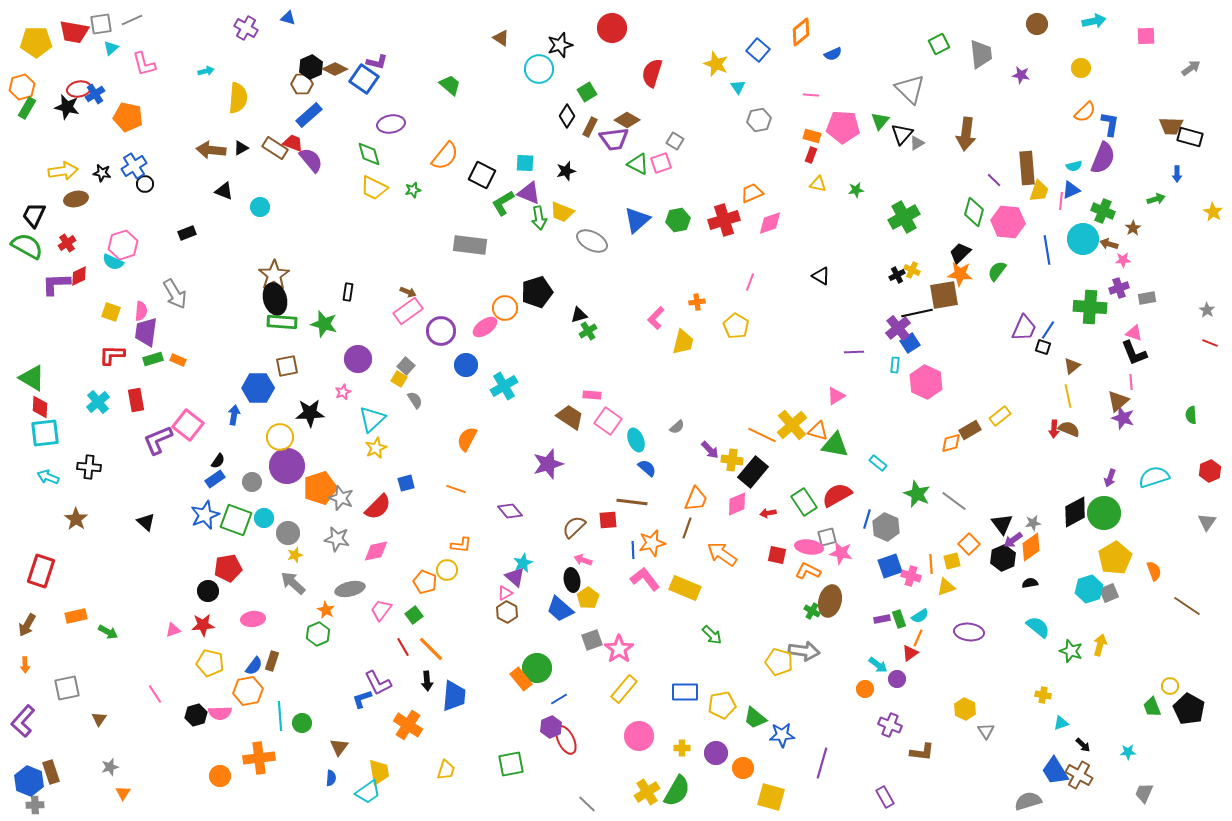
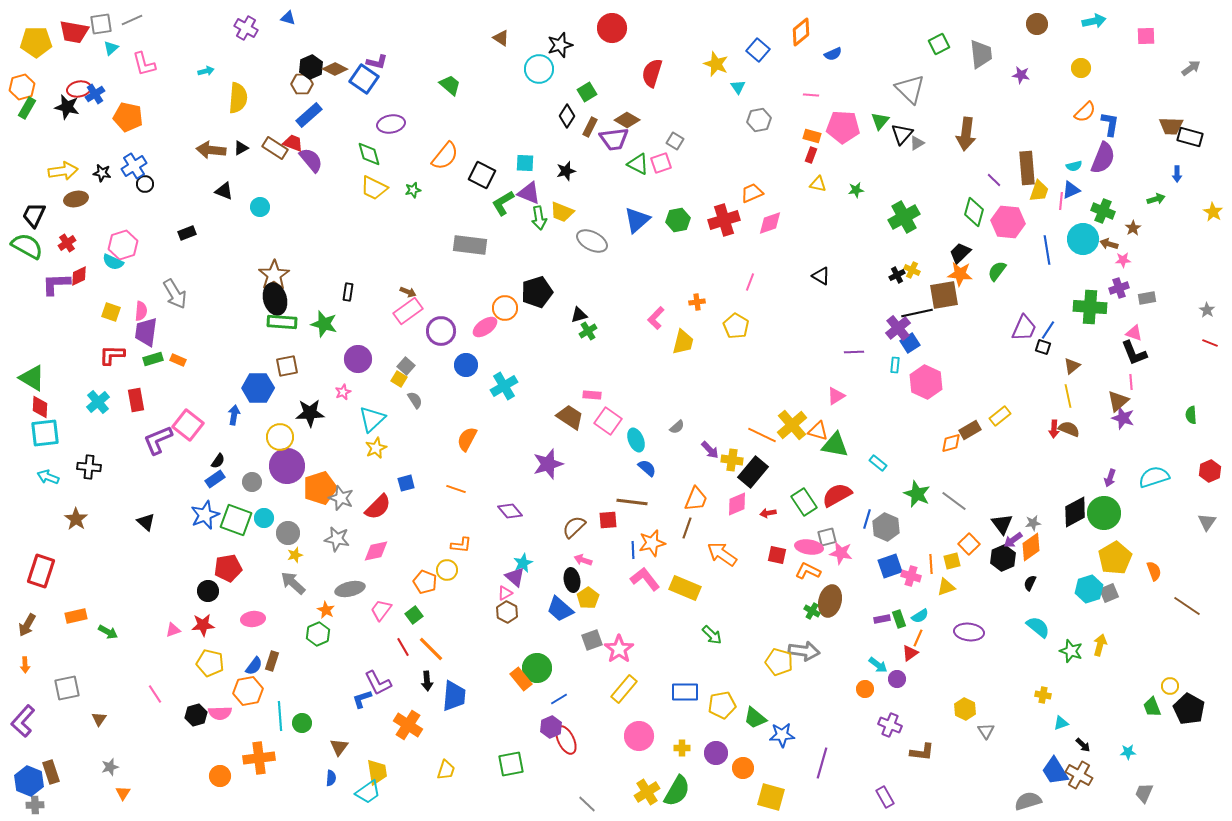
black semicircle at (1030, 583): rotated 56 degrees counterclockwise
yellow trapezoid at (379, 772): moved 2 px left
